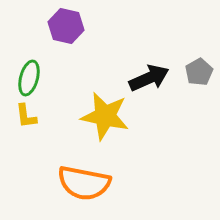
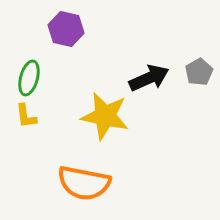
purple hexagon: moved 3 px down
